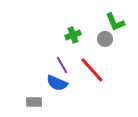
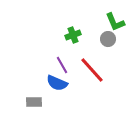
gray circle: moved 3 px right
